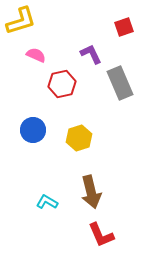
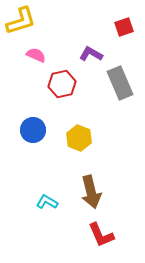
purple L-shape: rotated 35 degrees counterclockwise
yellow hexagon: rotated 20 degrees counterclockwise
